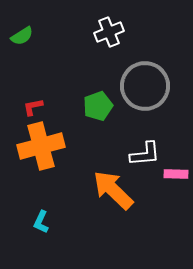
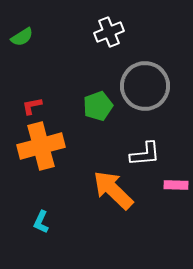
green semicircle: moved 1 px down
red L-shape: moved 1 px left, 1 px up
pink rectangle: moved 11 px down
